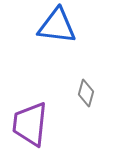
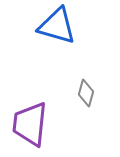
blue triangle: rotated 9 degrees clockwise
